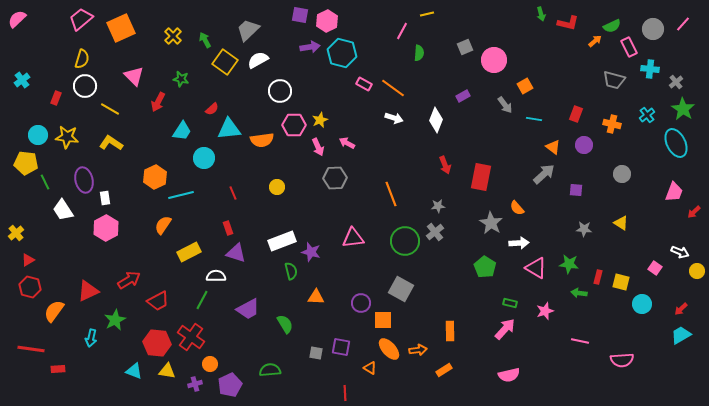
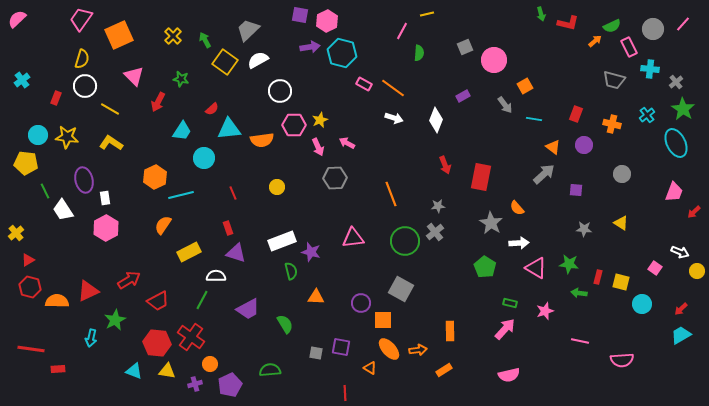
pink trapezoid at (81, 19): rotated 15 degrees counterclockwise
orange square at (121, 28): moved 2 px left, 7 px down
green line at (45, 182): moved 9 px down
orange semicircle at (54, 311): moved 3 px right, 10 px up; rotated 55 degrees clockwise
